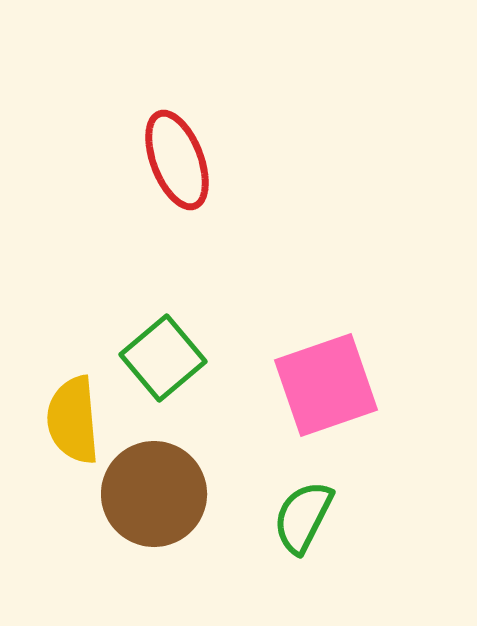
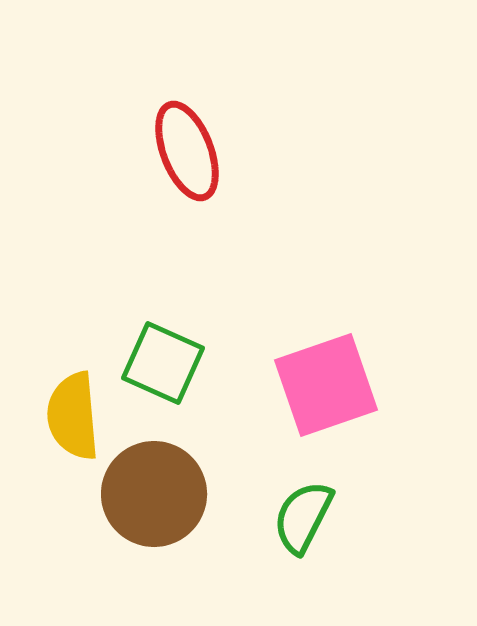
red ellipse: moved 10 px right, 9 px up
green square: moved 5 px down; rotated 26 degrees counterclockwise
yellow semicircle: moved 4 px up
